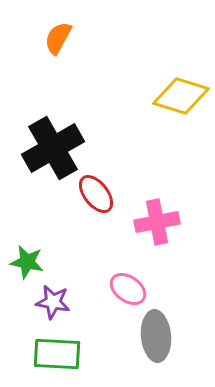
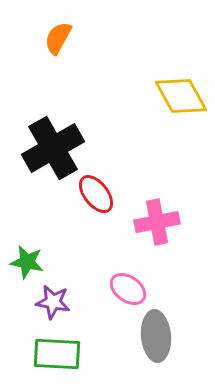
yellow diamond: rotated 44 degrees clockwise
